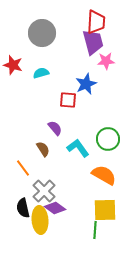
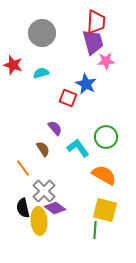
blue star: rotated 20 degrees counterclockwise
red square: moved 2 px up; rotated 18 degrees clockwise
green circle: moved 2 px left, 2 px up
yellow square: rotated 15 degrees clockwise
yellow ellipse: moved 1 px left, 1 px down
